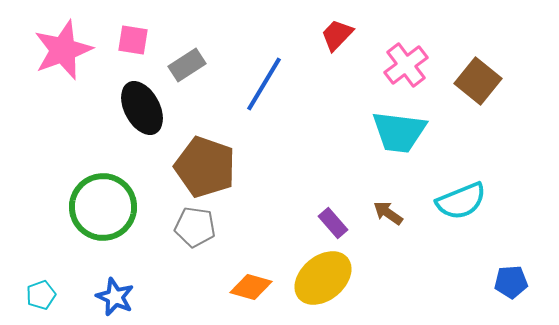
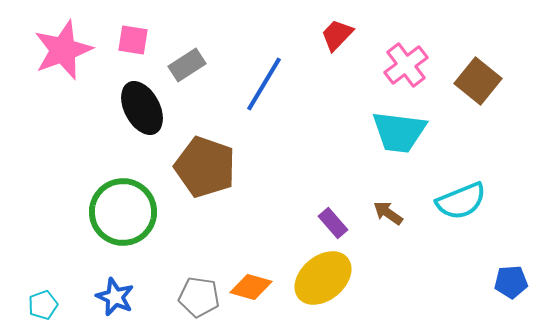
green circle: moved 20 px right, 5 px down
gray pentagon: moved 4 px right, 70 px down
cyan pentagon: moved 2 px right, 10 px down
